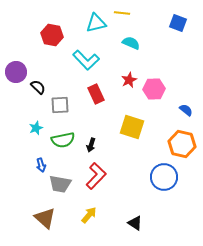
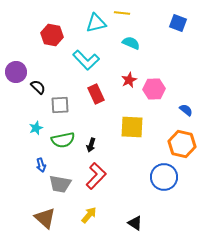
yellow square: rotated 15 degrees counterclockwise
